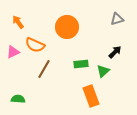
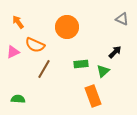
gray triangle: moved 5 px right; rotated 40 degrees clockwise
orange rectangle: moved 2 px right
